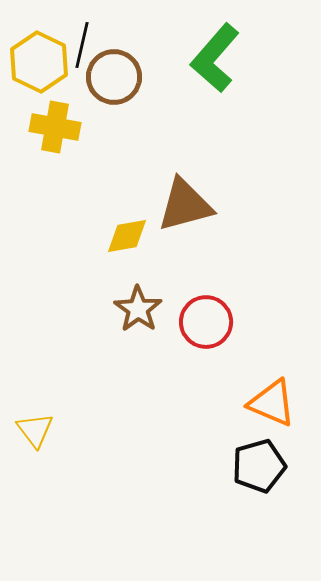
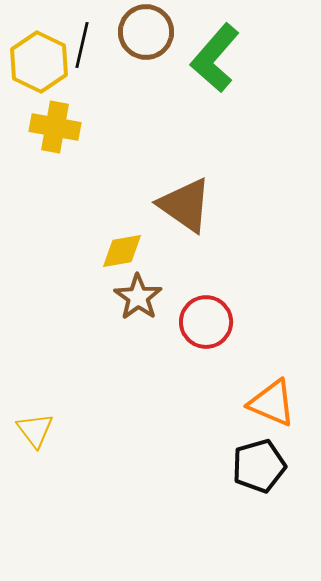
brown circle: moved 32 px right, 45 px up
brown triangle: rotated 50 degrees clockwise
yellow diamond: moved 5 px left, 15 px down
brown star: moved 12 px up
